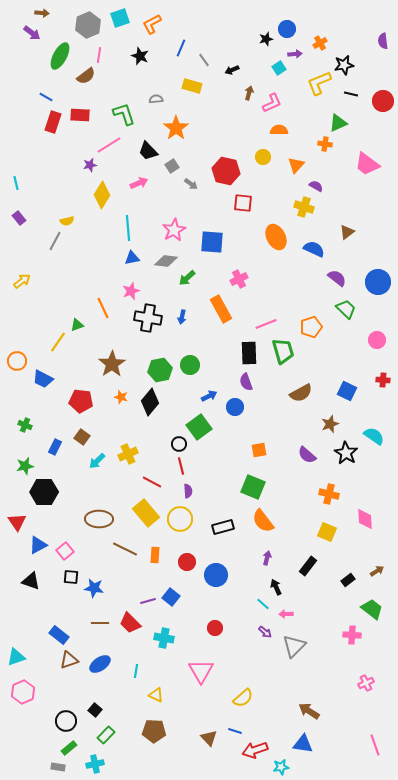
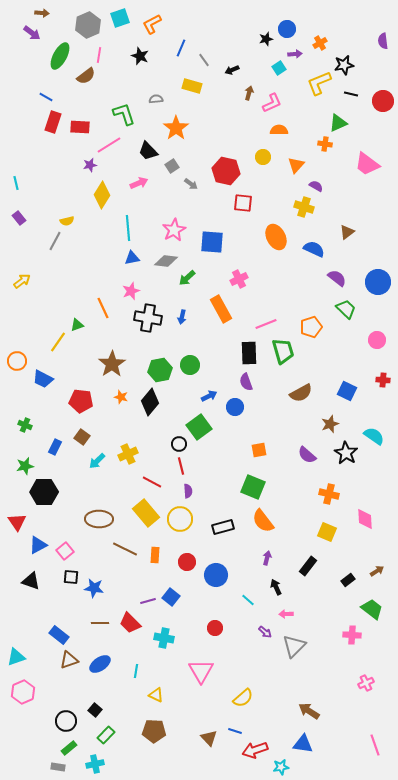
red rectangle at (80, 115): moved 12 px down
cyan line at (263, 604): moved 15 px left, 4 px up
